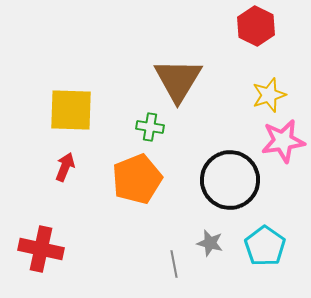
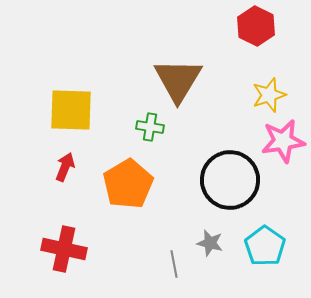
orange pentagon: moved 9 px left, 5 px down; rotated 9 degrees counterclockwise
red cross: moved 23 px right
